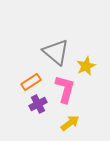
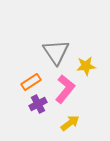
gray triangle: rotated 16 degrees clockwise
yellow star: rotated 18 degrees clockwise
pink L-shape: rotated 24 degrees clockwise
